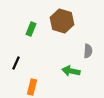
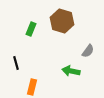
gray semicircle: rotated 32 degrees clockwise
black line: rotated 40 degrees counterclockwise
